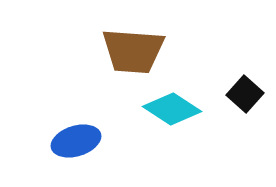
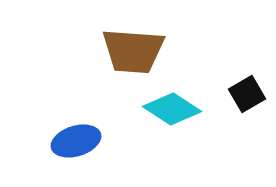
black square: moved 2 px right; rotated 18 degrees clockwise
